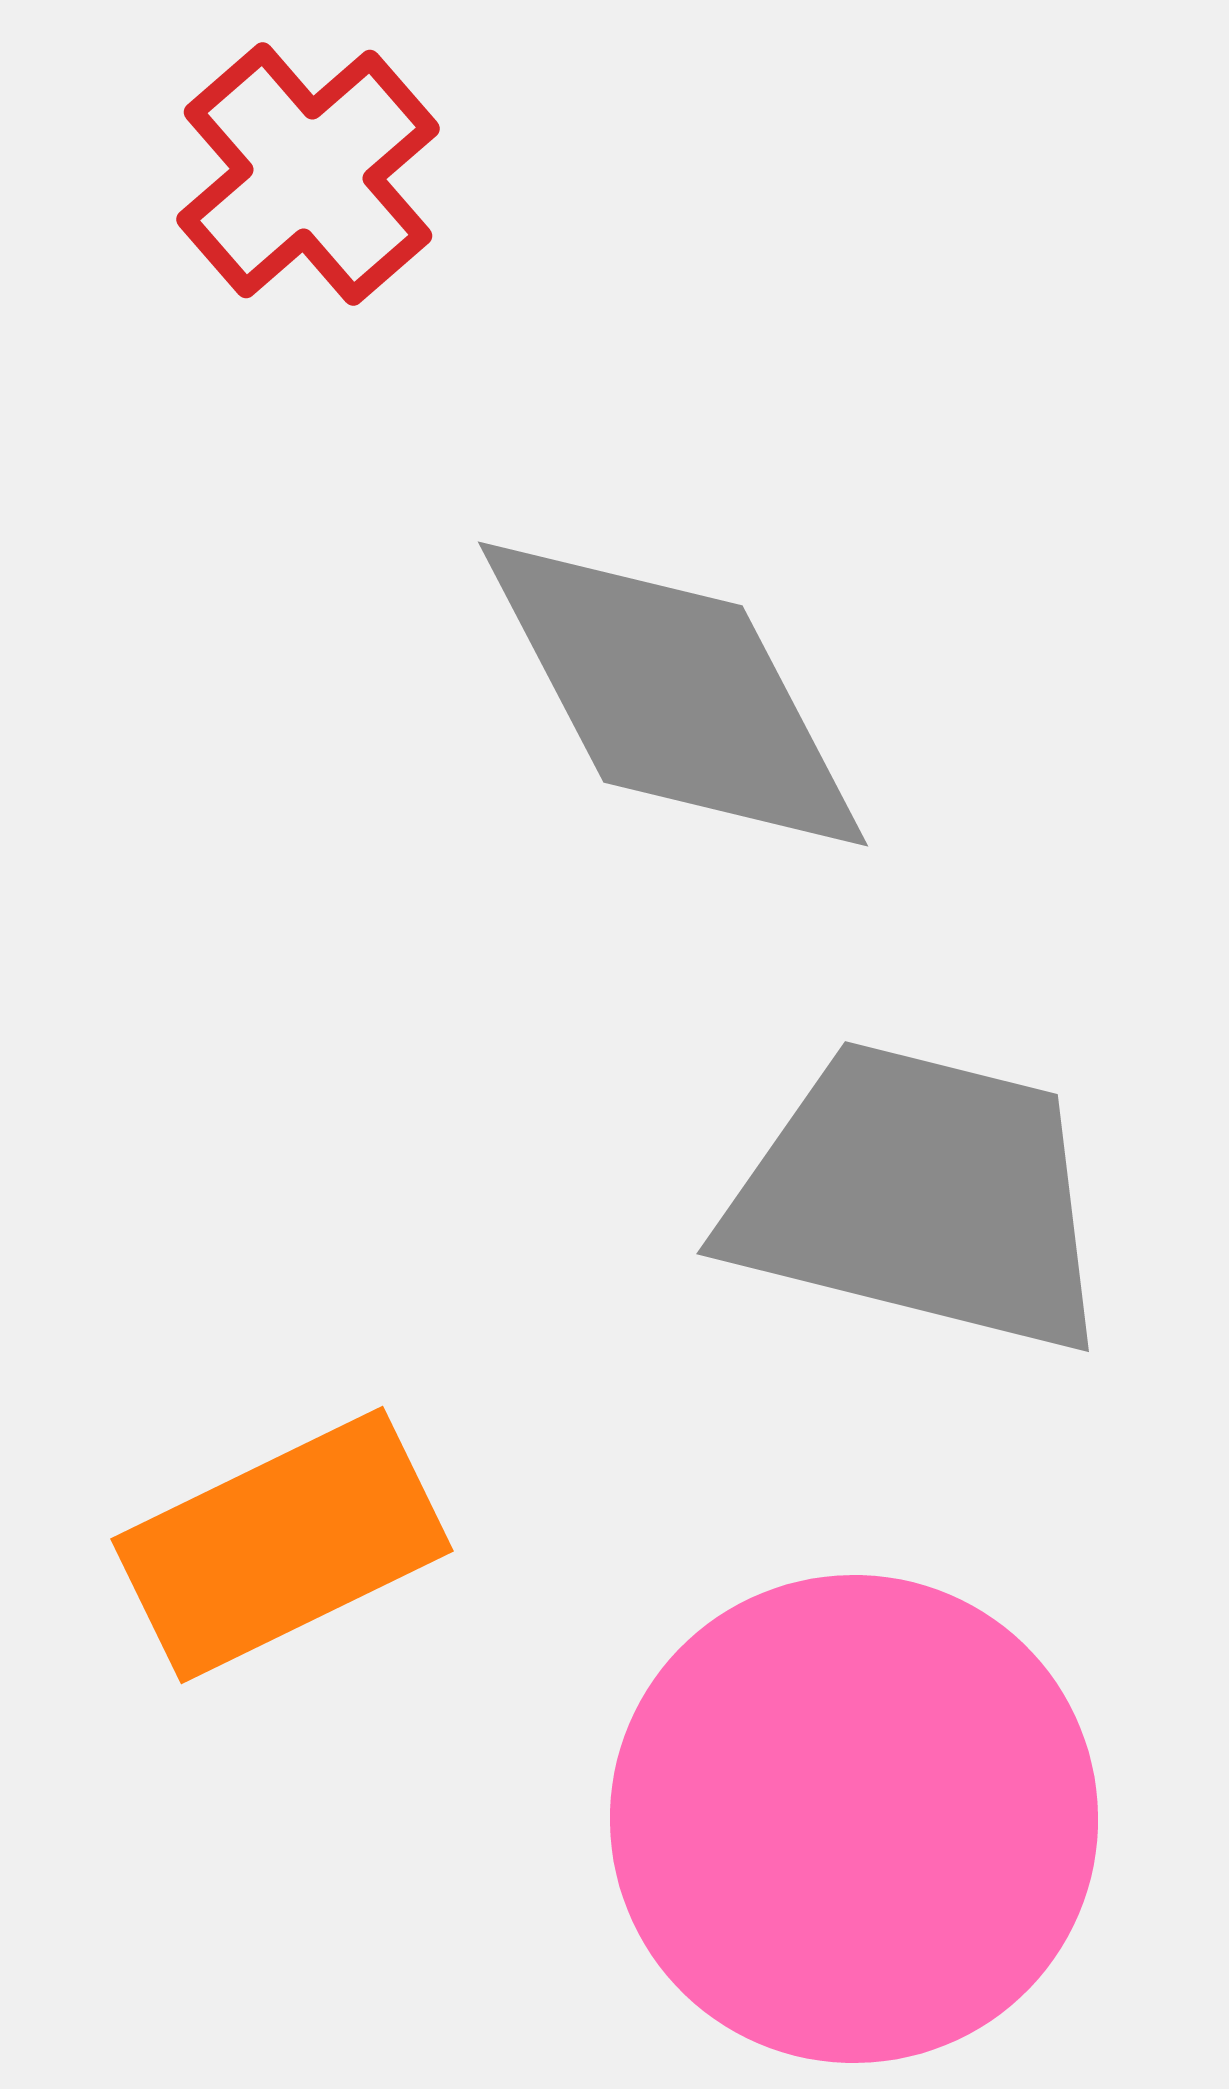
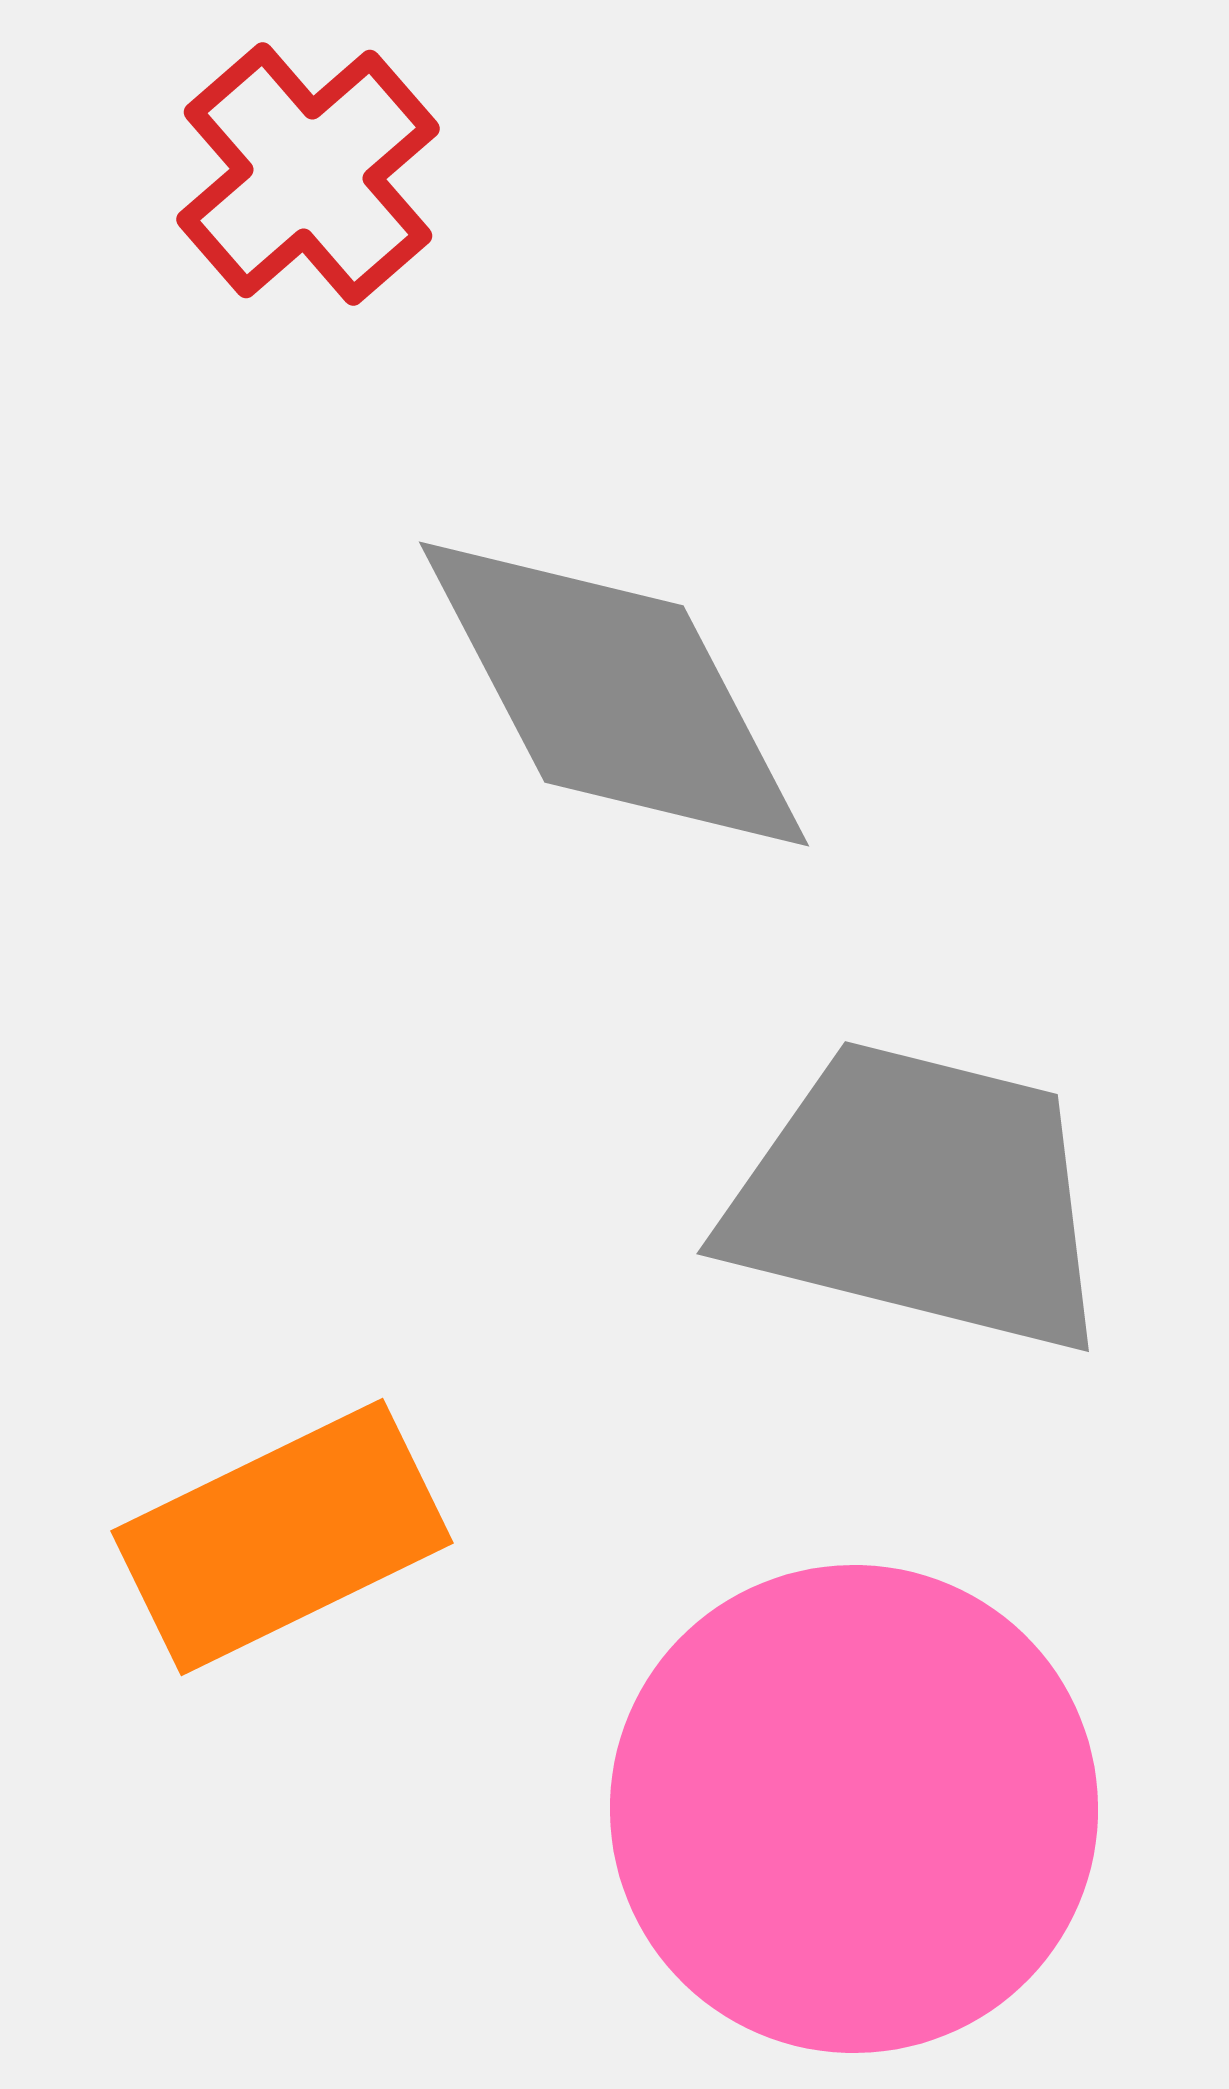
gray diamond: moved 59 px left
orange rectangle: moved 8 px up
pink circle: moved 10 px up
